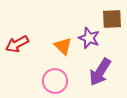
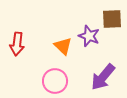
purple star: moved 2 px up
red arrow: rotated 55 degrees counterclockwise
purple arrow: moved 3 px right, 5 px down; rotated 8 degrees clockwise
